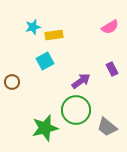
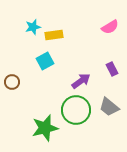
gray trapezoid: moved 2 px right, 20 px up
